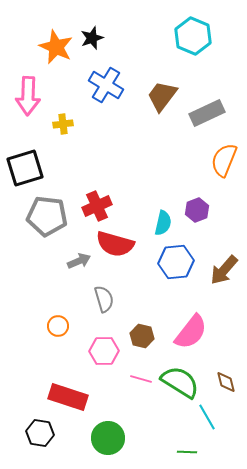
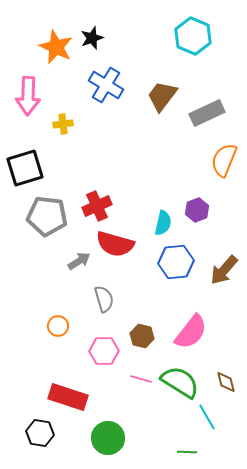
gray arrow: rotated 10 degrees counterclockwise
